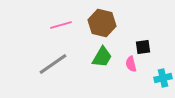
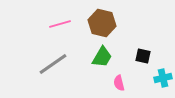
pink line: moved 1 px left, 1 px up
black square: moved 9 px down; rotated 21 degrees clockwise
pink semicircle: moved 12 px left, 19 px down
